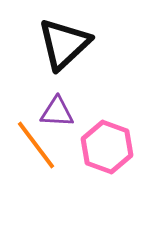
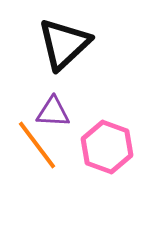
purple triangle: moved 4 px left
orange line: moved 1 px right
